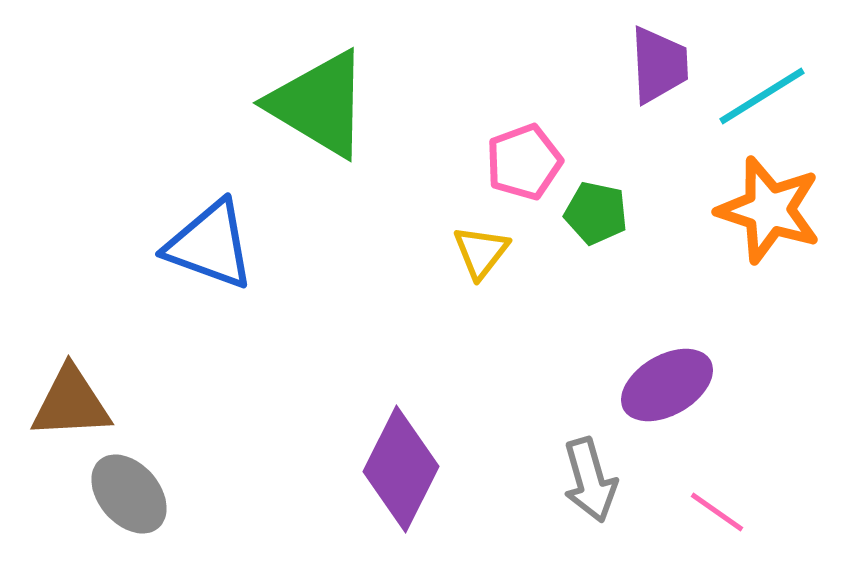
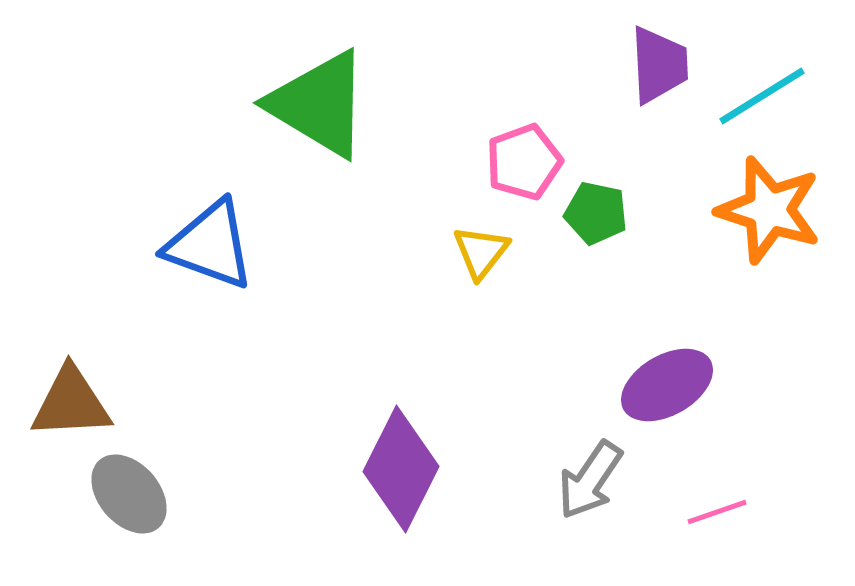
gray arrow: rotated 50 degrees clockwise
pink line: rotated 54 degrees counterclockwise
